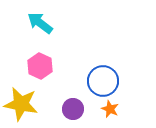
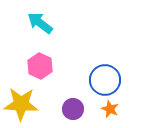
blue circle: moved 2 px right, 1 px up
yellow star: rotated 8 degrees counterclockwise
